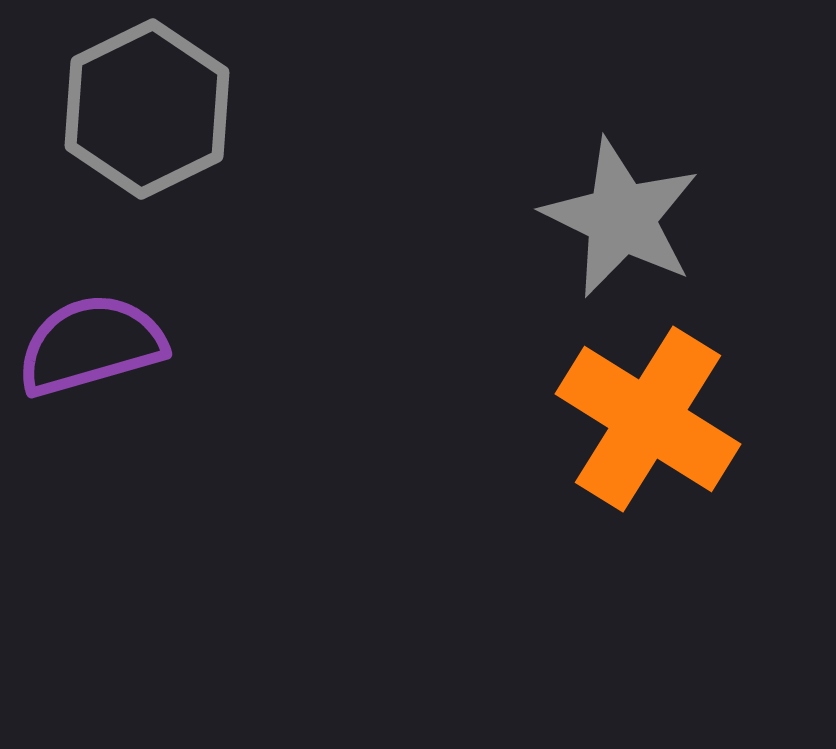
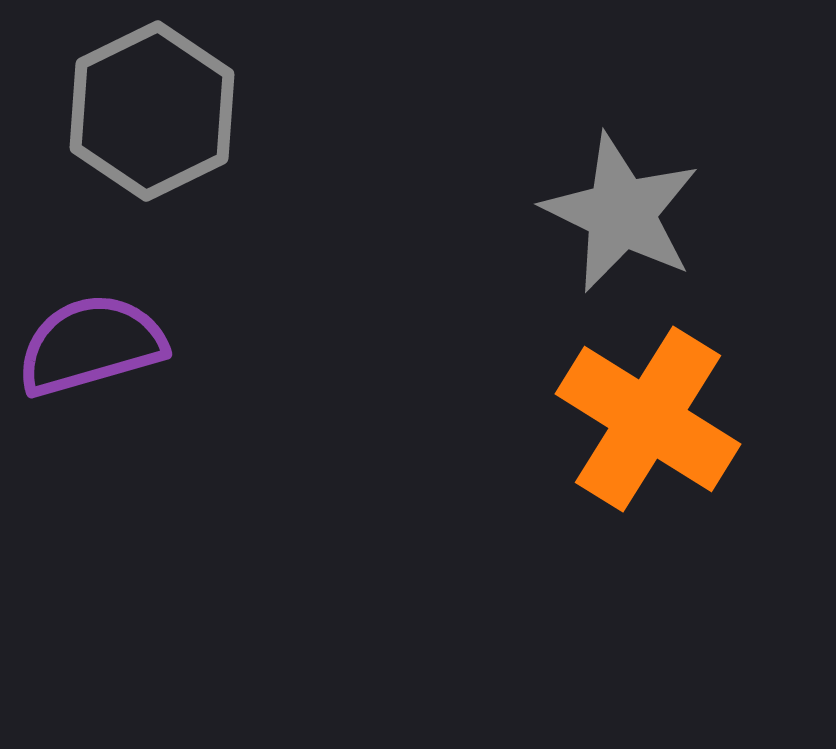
gray hexagon: moved 5 px right, 2 px down
gray star: moved 5 px up
